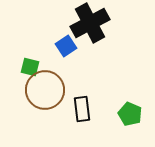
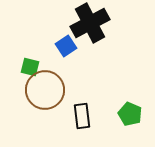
black rectangle: moved 7 px down
